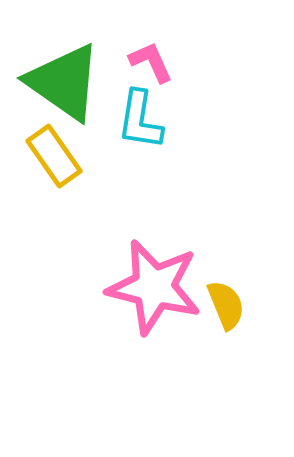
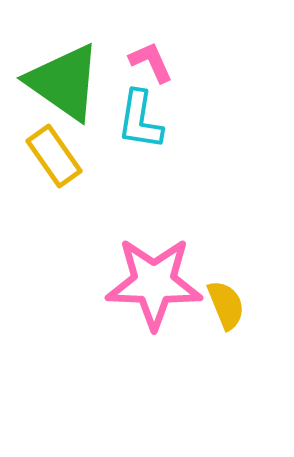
pink star: moved 4 px up; rotated 12 degrees counterclockwise
